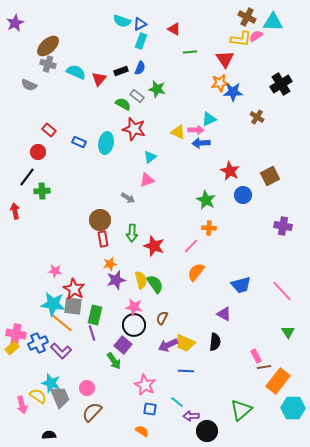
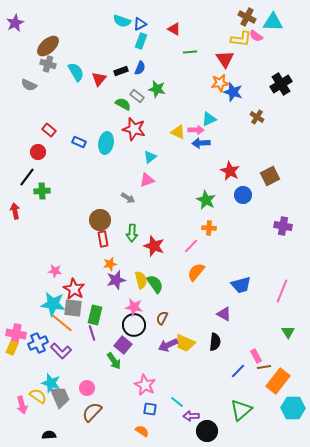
pink semicircle at (256, 36): rotated 112 degrees counterclockwise
cyan semicircle at (76, 72): rotated 36 degrees clockwise
blue star at (233, 92): rotated 18 degrees clockwise
pink line at (282, 291): rotated 65 degrees clockwise
gray square at (73, 306): moved 2 px down
yellow rectangle at (12, 348): rotated 24 degrees counterclockwise
blue line at (186, 371): moved 52 px right; rotated 49 degrees counterclockwise
